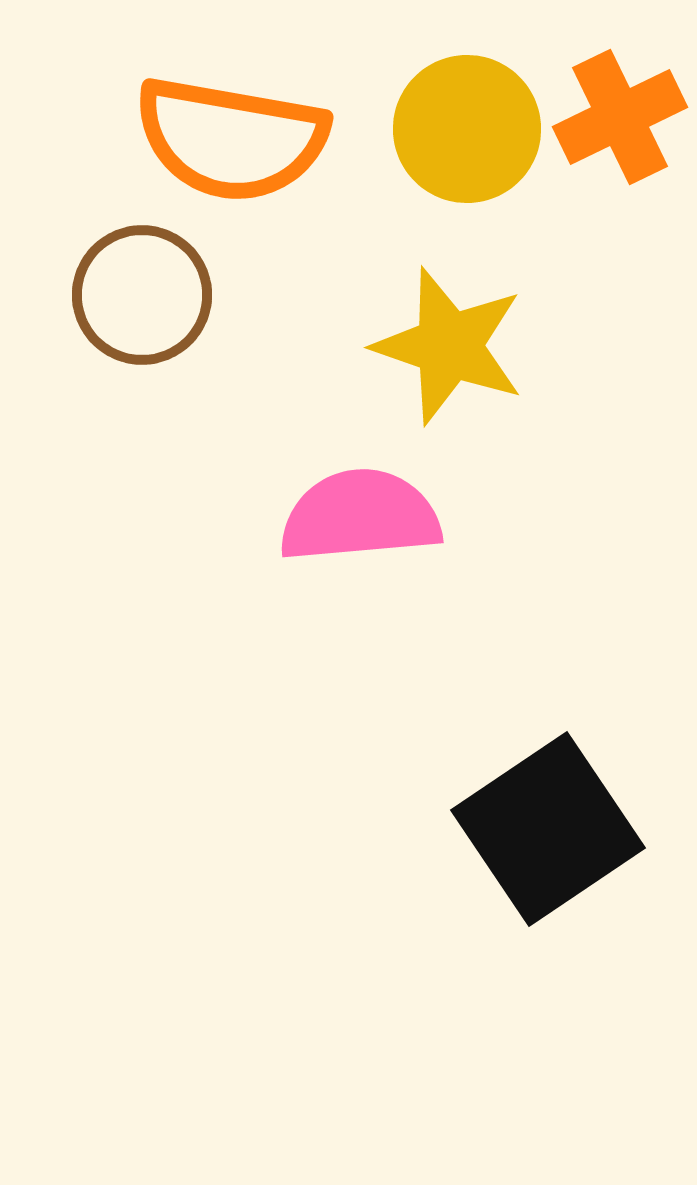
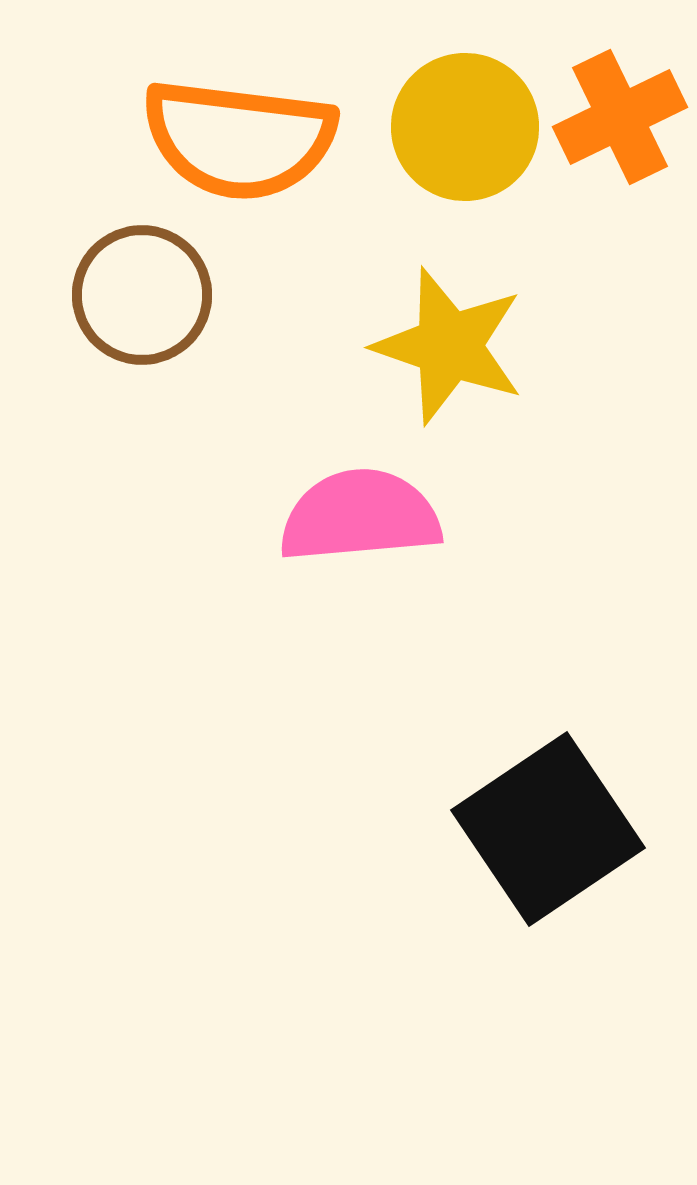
yellow circle: moved 2 px left, 2 px up
orange semicircle: moved 8 px right; rotated 3 degrees counterclockwise
